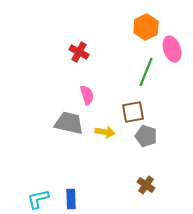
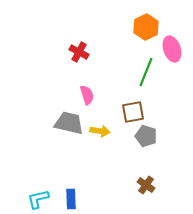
yellow arrow: moved 5 px left, 1 px up
